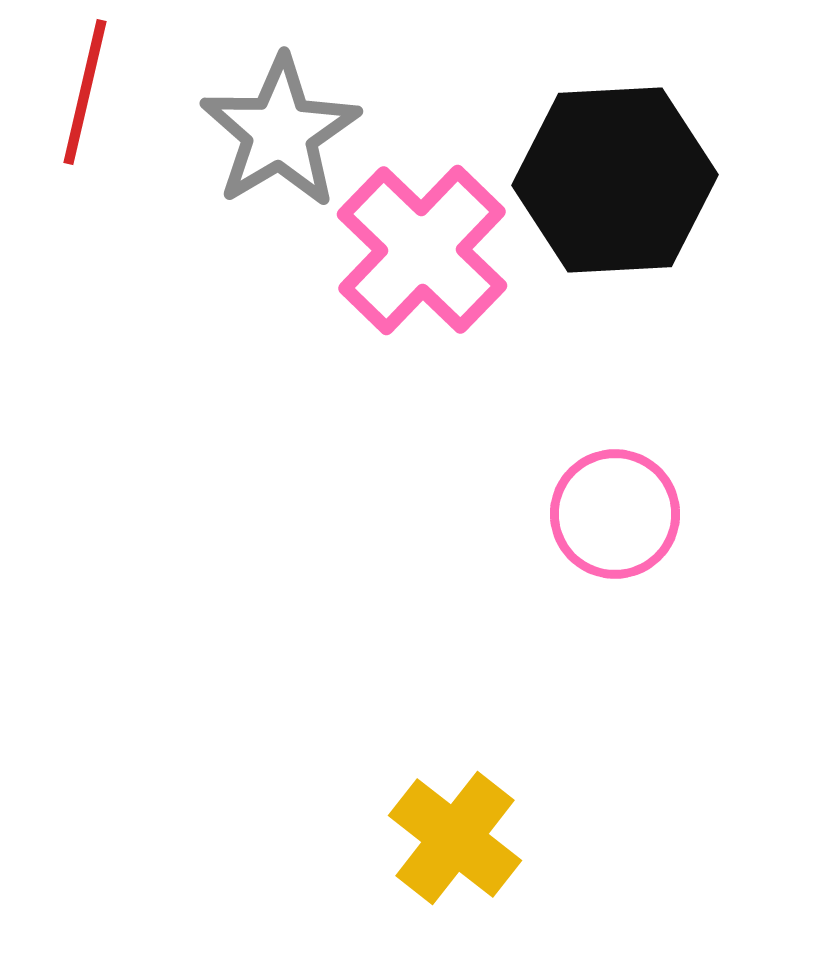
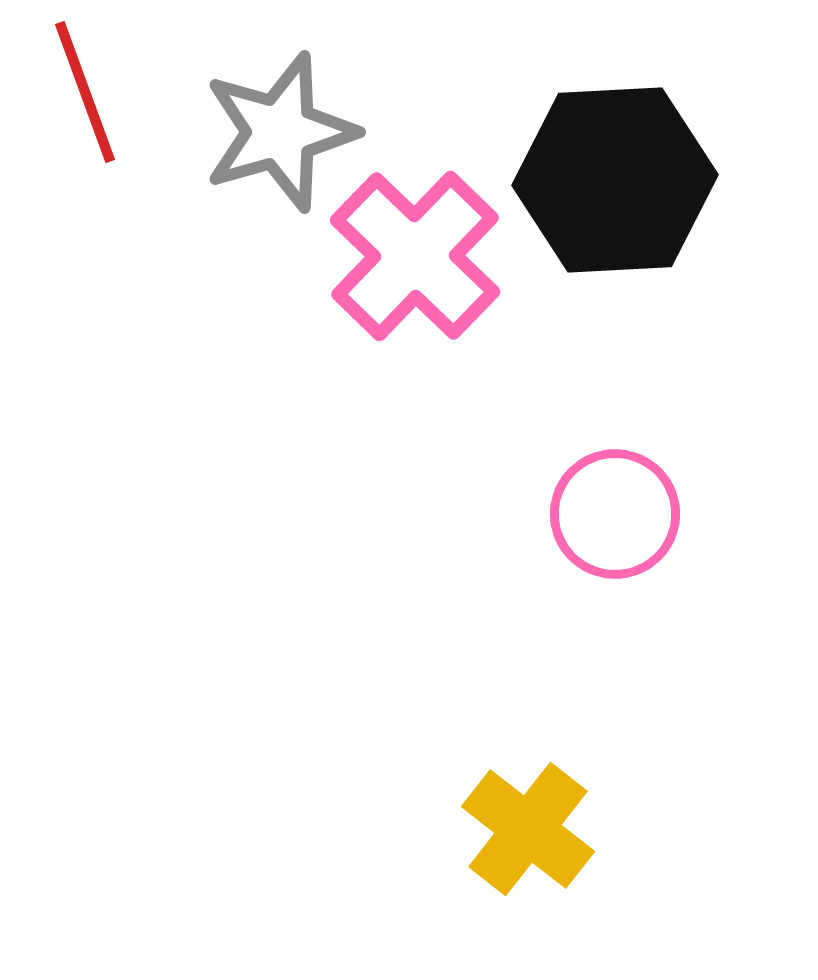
red line: rotated 33 degrees counterclockwise
gray star: rotated 15 degrees clockwise
pink cross: moved 7 px left, 6 px down
yellow cross: moved 73 px right, 9 px up
